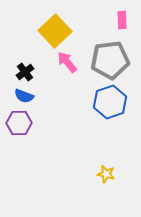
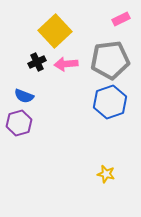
pink rectangle: moved 1 px left, 1 px up; rotated 66 degrees clockwise
pink arrow: moved 1 px left, 2 px down; rotated 55 degrees counterclockwise
black cross: moved 12 px right, 10 px up; rotated 12 degrees clockwise
purple hexagon: rotated 15 degrees counterclockwise
